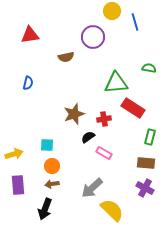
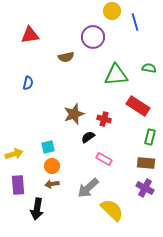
green triangle: moved 8 px up
red rectangle: moved 5 px right, 2 px up
red cross: rotated 24 degrees clockwise
cyan square: moved 1 px right, 2 px down; rotated 16 degrees counterclockwise
pink rectangle: moved 6 px down
gray arrow: moved 4 px left
black arrow: moved 8 px left; rotated 10 degrees counterclockwise
